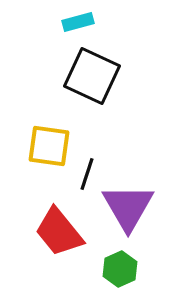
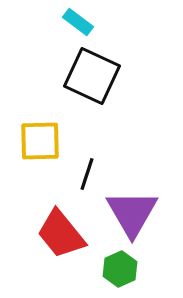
cyan rectangle: rotated 52 degrees clockwise
yellow square: moved 9 px left, 5 px up; rotated 9 degrees counterclockwise
purple triangle: moved 4 px right, 6 px down
red trapezoid: moved 2 px right, 2 px down
